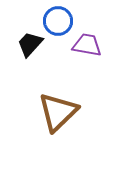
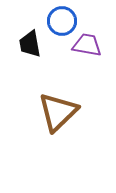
blue circle: moved 4 px right
black trapezoid: rotated 52 degrees counterclockwise
